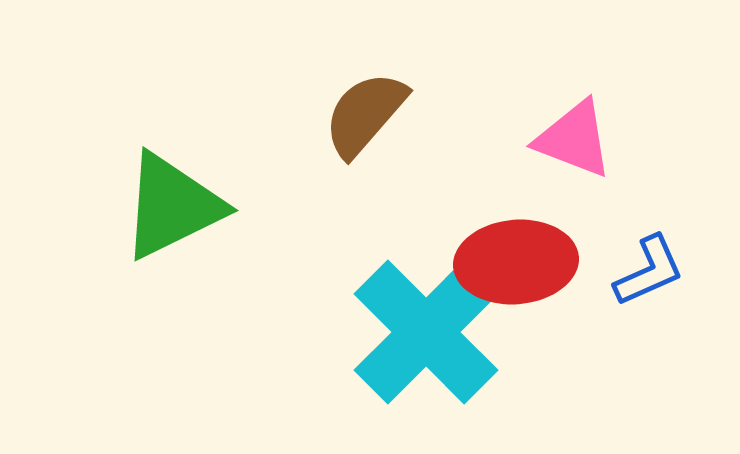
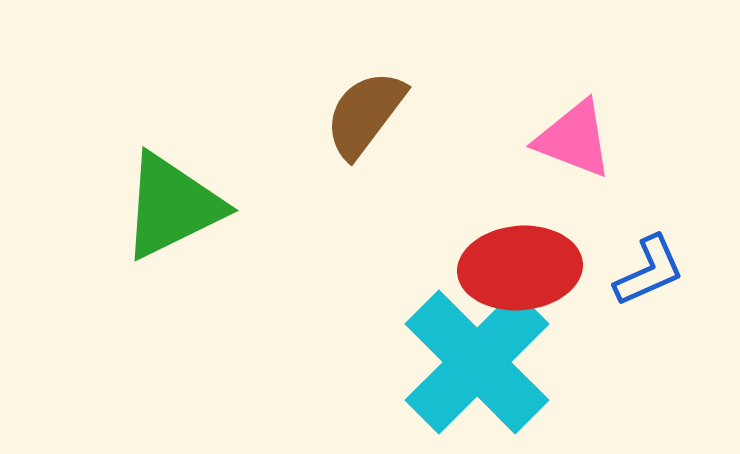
brown semicircle: rotated 4 degrees counterclockwise
red ellipse: moved 4 px right, 6 px down
cyan cross: moved 51 px right, 30 px down
